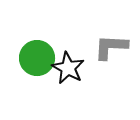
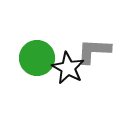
gray L-shape: moved 17 px left, 4 px down
